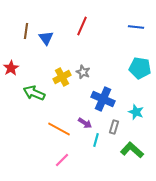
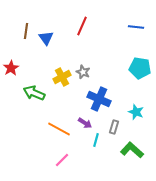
blue cross: moved 4 px left
